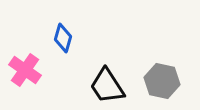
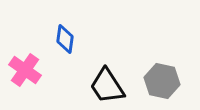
blue diamond: moved 2 px right, 1 px down; rotated 8 degrees counterclockwise
